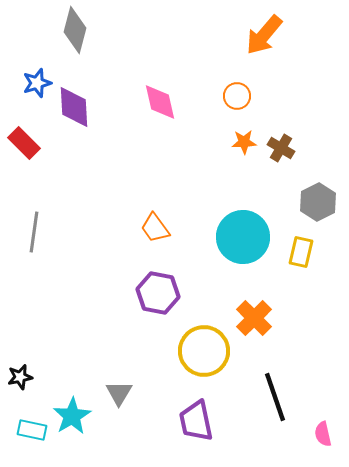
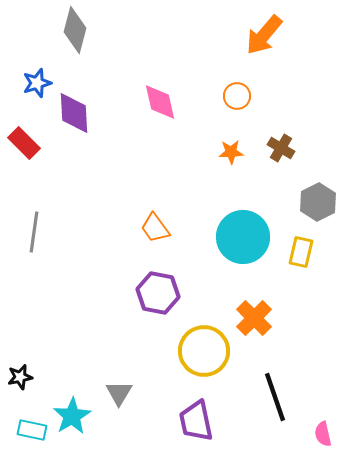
purple diamond: moved 6 px down
orange star: moved 13 px left, 10 px down
